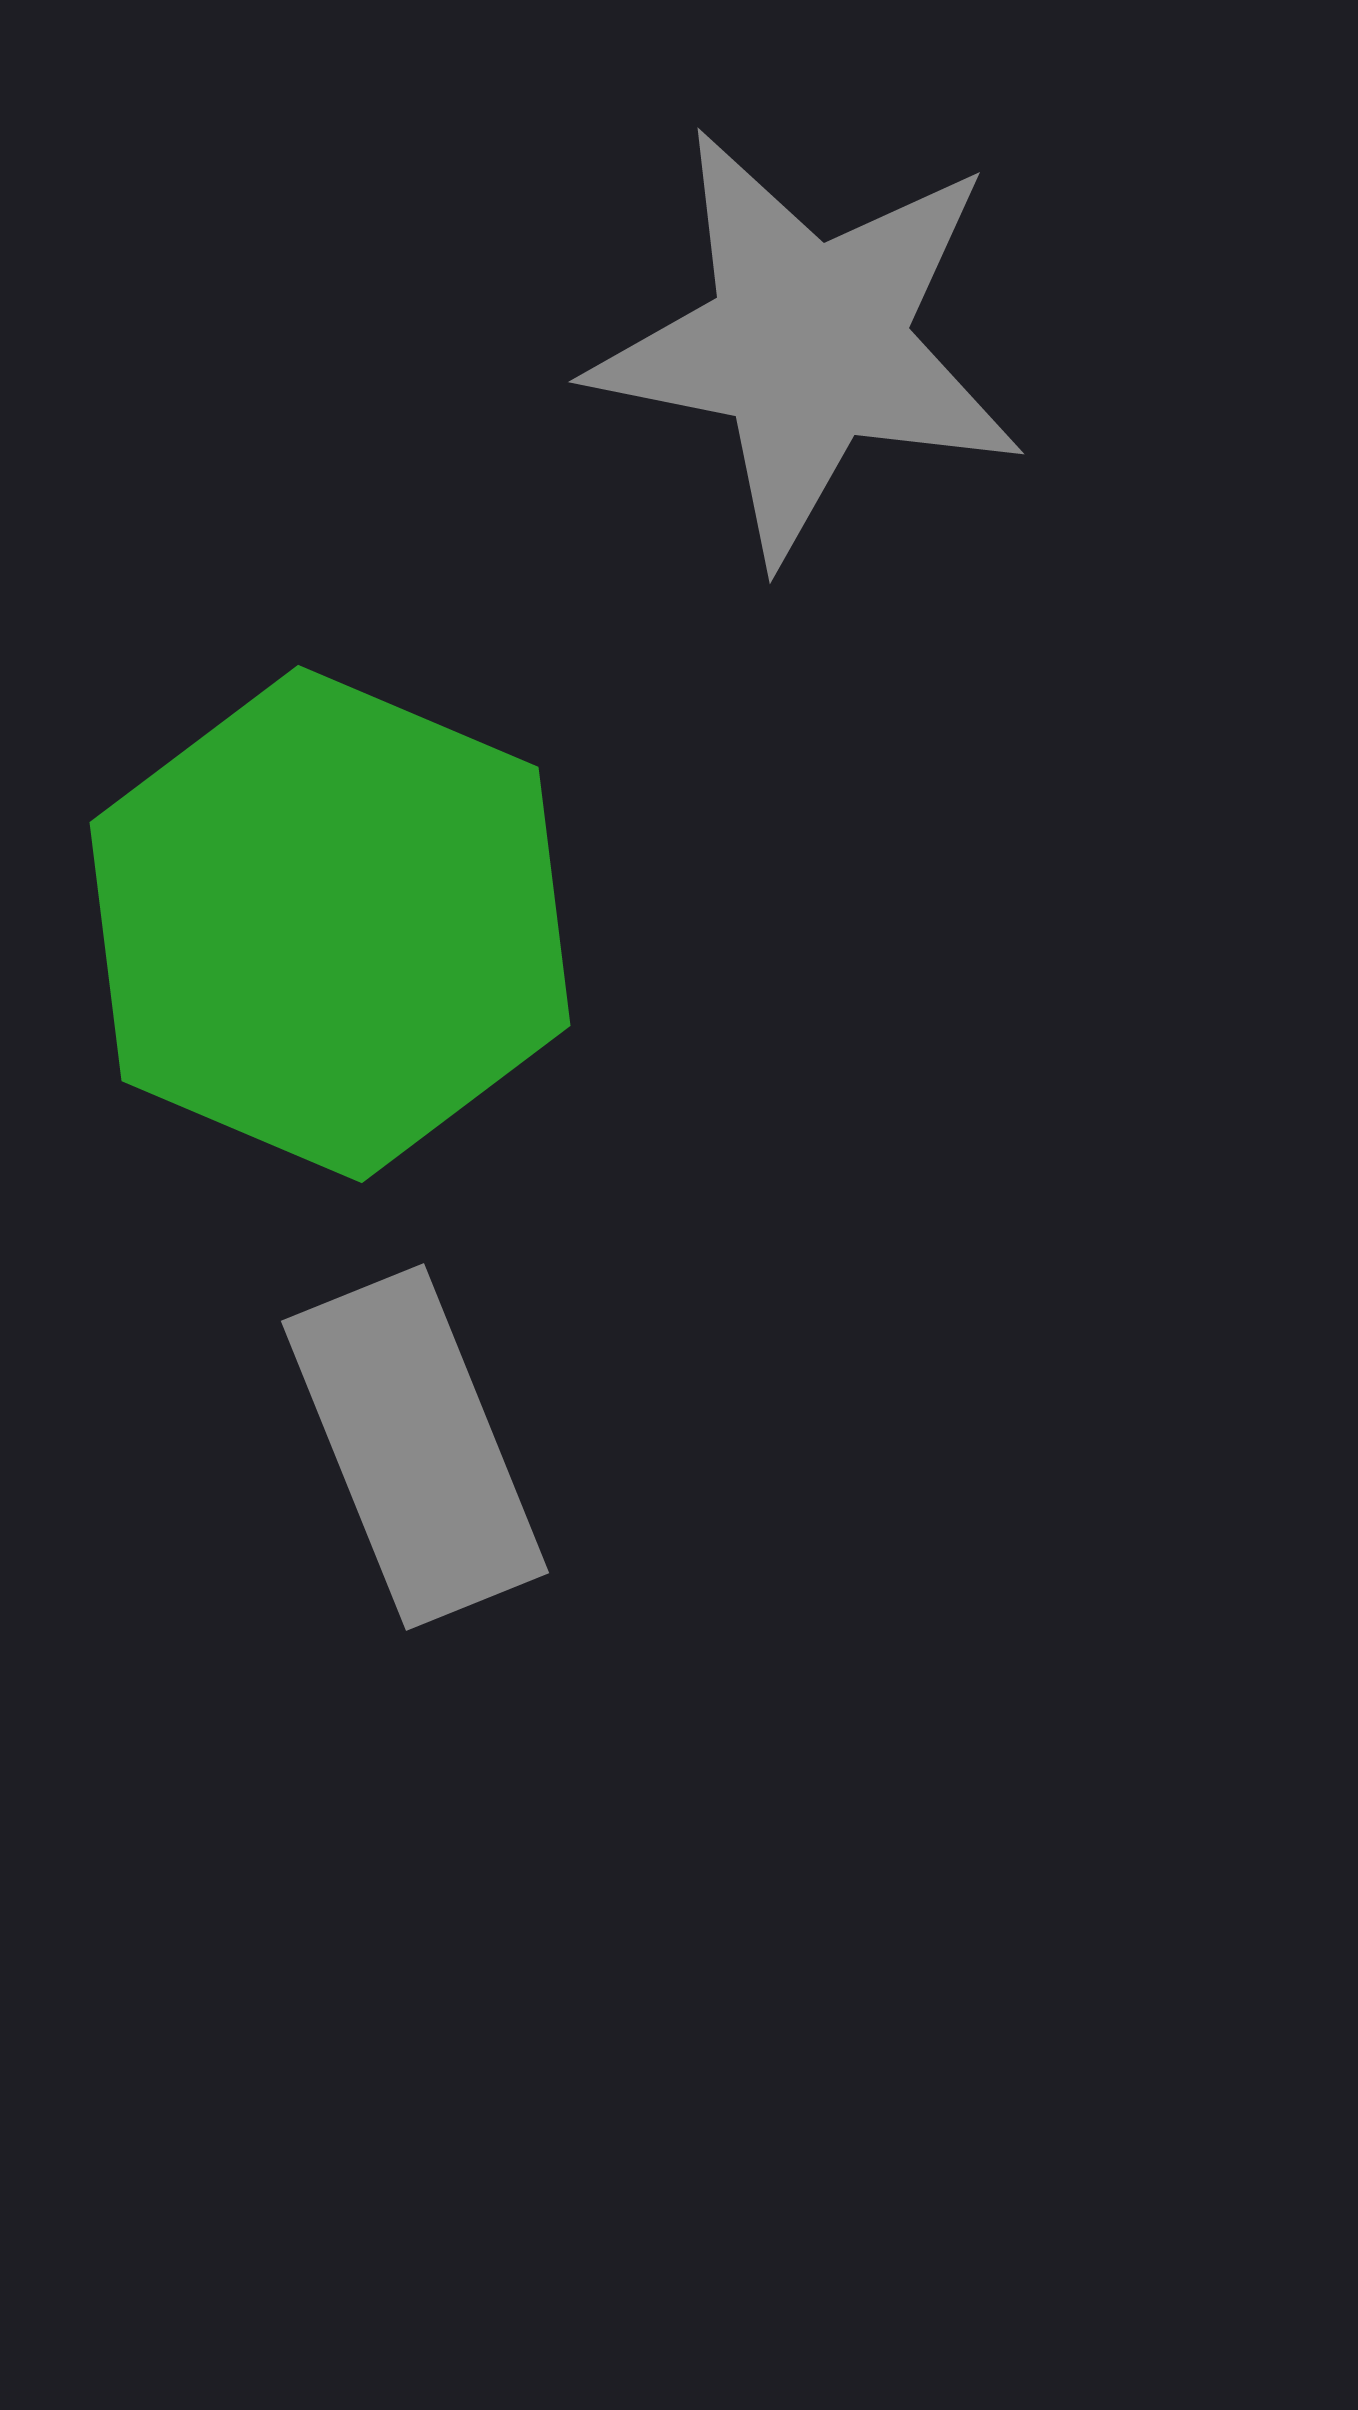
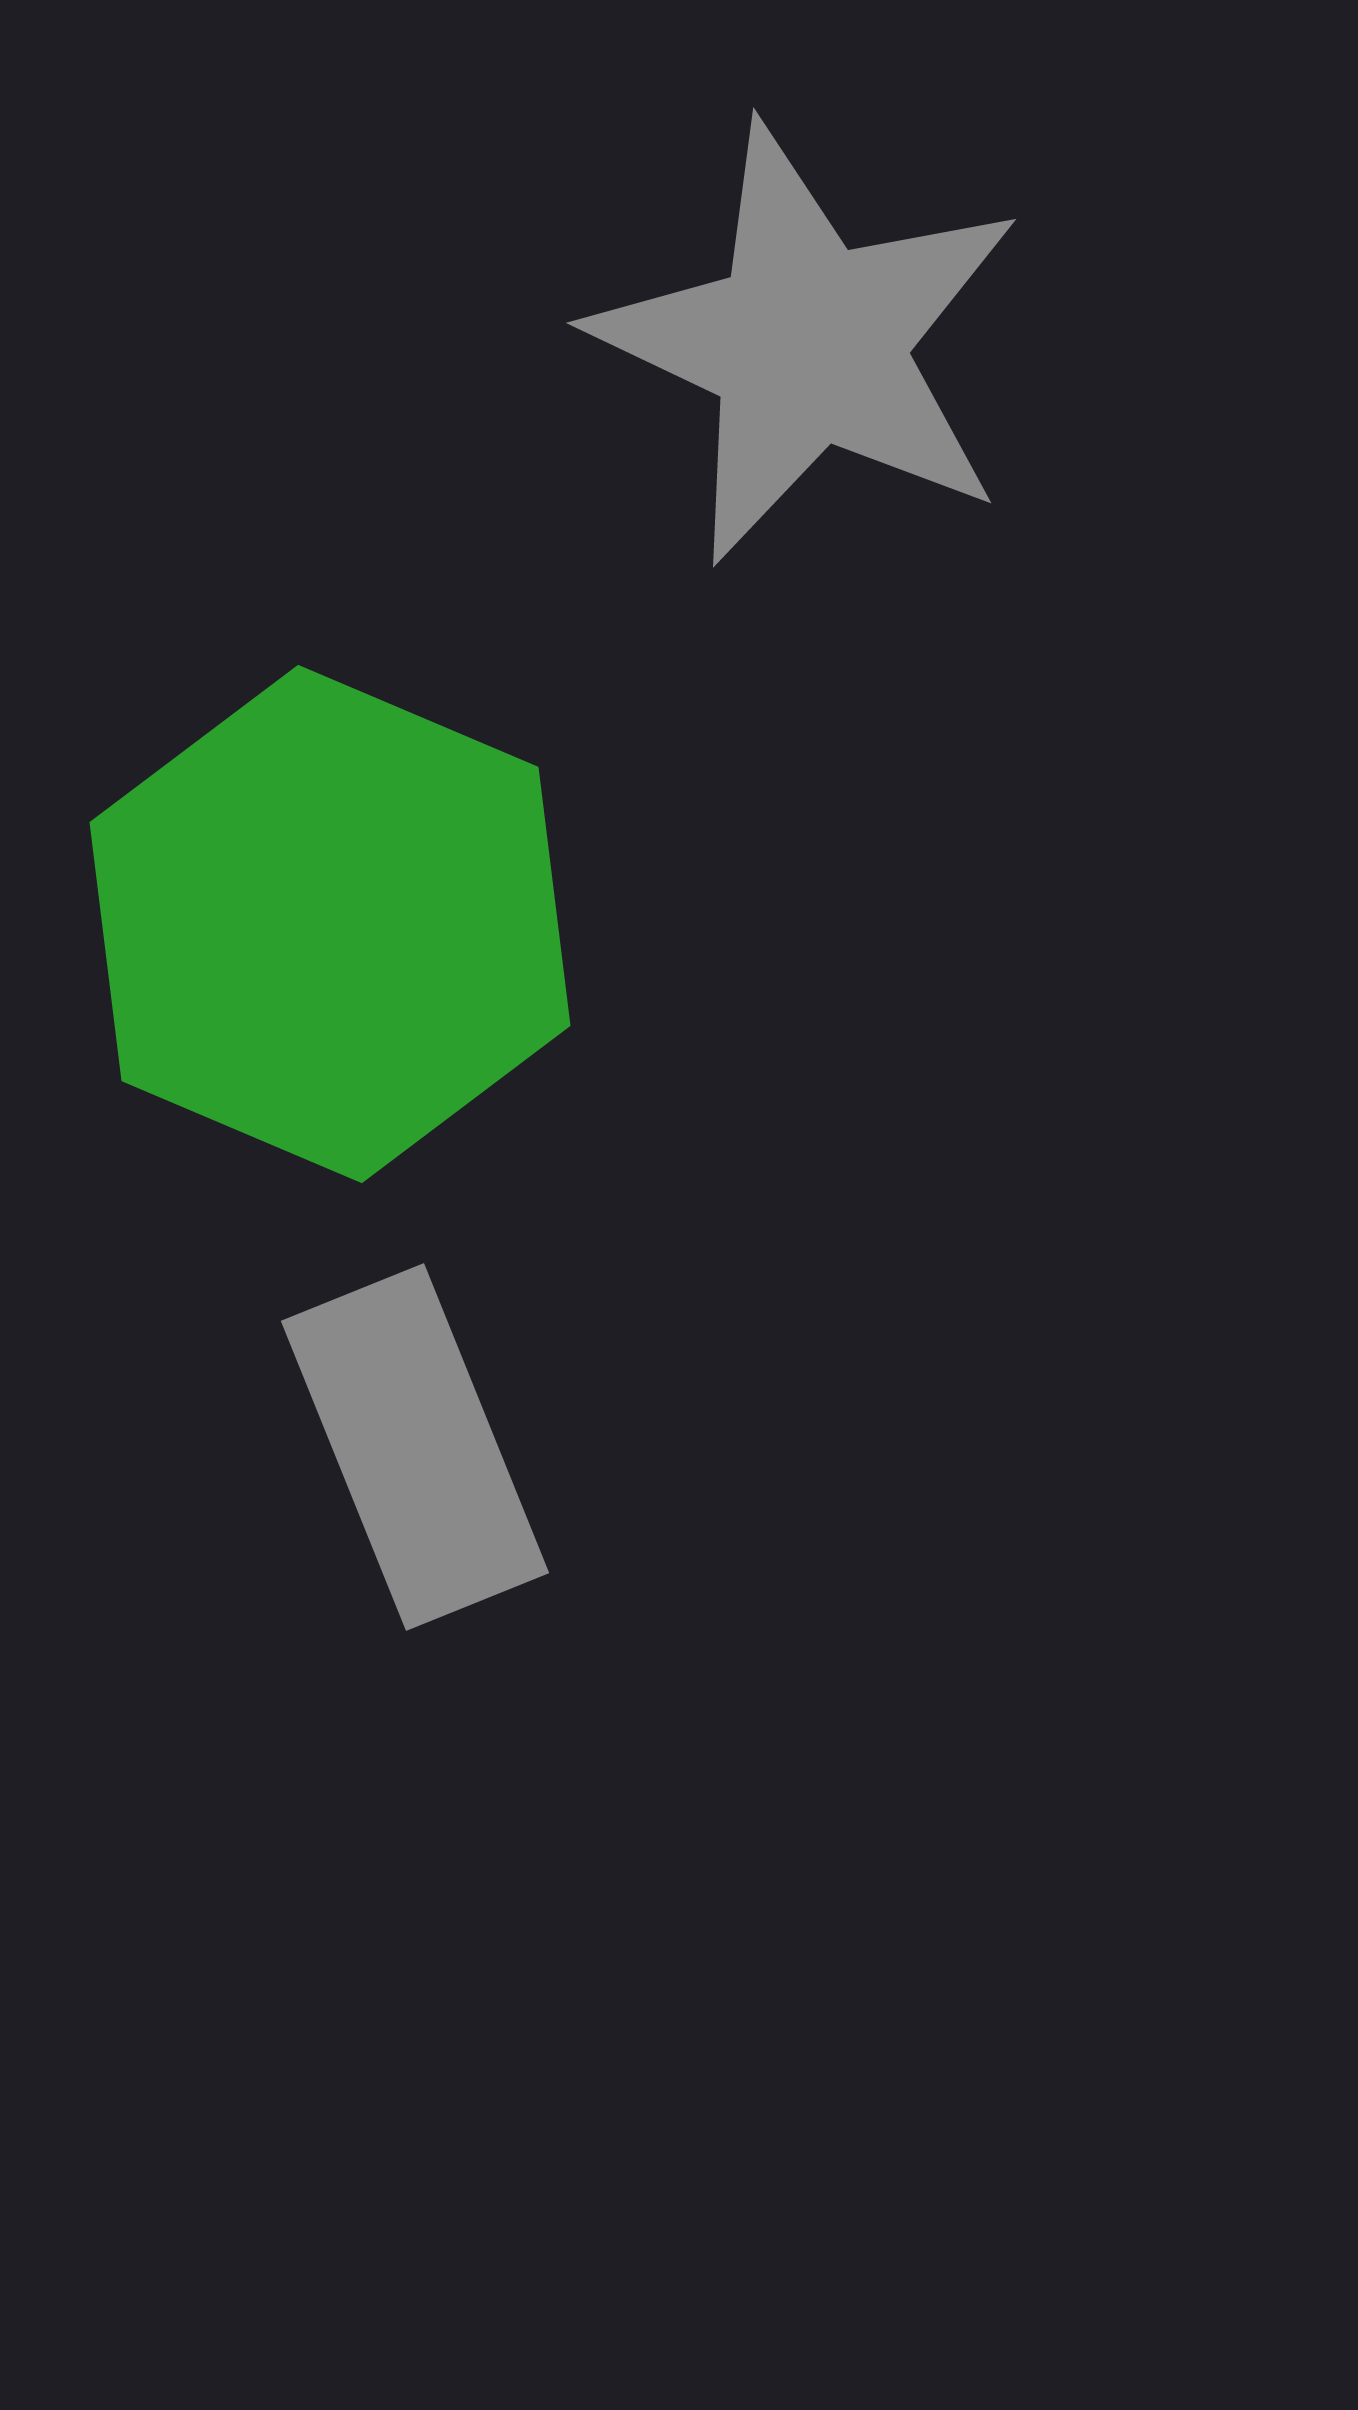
gray star: rotated 14 degrees clockwise
